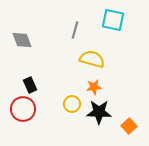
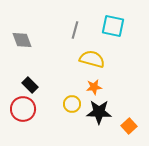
cyan square: moved 6 px down
black rectangle: rotated 21 degrees counterclockwise
